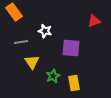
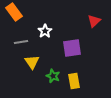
red triangle: rotated 24 degrees counterclockwise
white star: rotated 24 degrees clockwise
purple square: moved 1 px right; rotated 12 degrees counterclockwise
green star: rotated 24 degrees counterclockwise
yellow rectangle: moved 2 px up
